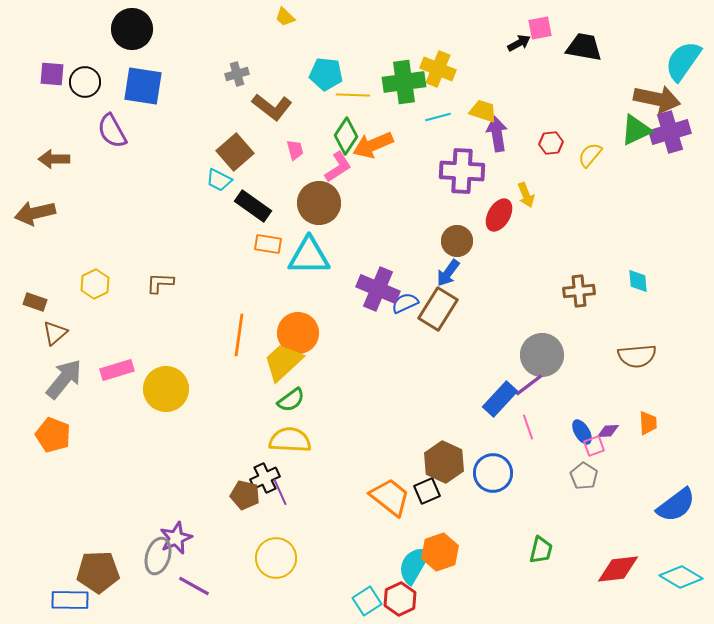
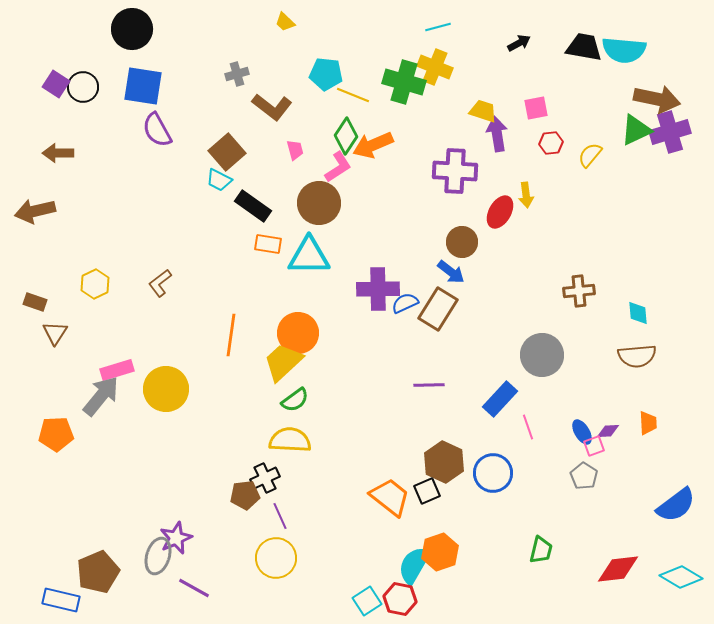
yellow trapezoid at (285, 17): moved 5 px down
pink square at (540, 28): moved 4 px left, 80 px down
cyan semicircle at (683, 61): moved 59 px left, 11 px up; rotated 120 degrees counterclockwise
yellow cross at (438, 69): moved 3 px left, 2 px up
purple square at (52, 74): moved 4 px right, 10 px down; rotated 28 degrees clockwise
black circle at (85, 82): moved 2 px left, 5 px down
green cross at (404, 82): rotated 24 degrees clockwise
yellow line at (353, 95): rotated 20 degrees clockwise
cyan line at (438, 117): moved 90 px up
purple semicircle at (112, 131): moved 45 px right, 1 px up
brown square at (235, 152): moved 8 px left
brown arrow at (54, 159): moved 4 px right, 6 px up
purple cross at (462, 171): moved 7 px left
yellow arrow at (526, 195): rotated 15 degrees clockwise
brown arrow at (35, 213): moved 2 px up
red ellipse at (499, 215): moved 1 px right, 3 px up
brown circle at (457, 241): moved 5 px right, 1 px down
blue arrow at (448, 273): moved 3 px right, 1 px up; rotated 88 degrees counterclockwise
cyan diamond at (638, 281): moved 32 px down
brown L-shape at (160, 283): rotated 40 degrees counterclockwise
purple cross at (378, 289): rotated 24 degrees counterclockwise
brown triangle at (55, 333): rotated 16 degrees counterclockwise
orange line at (239, 335): moved 8 px left
gray arrow at (64, 379): moved 37 px right, 17 px down
purple line at (529, 385): moved 100 px left; rotated 36 degrees clockwise
green semicircle at (291, 400): moved 4 px right
orange pentagon at (53, 435): moved 3 px right, 1 px up; rotated 24 degrees counterclockwise
purple line at (280, 492): moved 24 px down
brown pentagon at (245, 495): rotated 20 degrees counterclockwise
brown pentagon at (98, 572): rotated 21 degrees counterclockwise
purple line at (194, 586): moved 2 px down
red hexagon at (400, 599): rotated 24 degrees counterclockwise
blue rectangle at (70, 600): moved 9 px left; rotated 12 degrees clockwise
